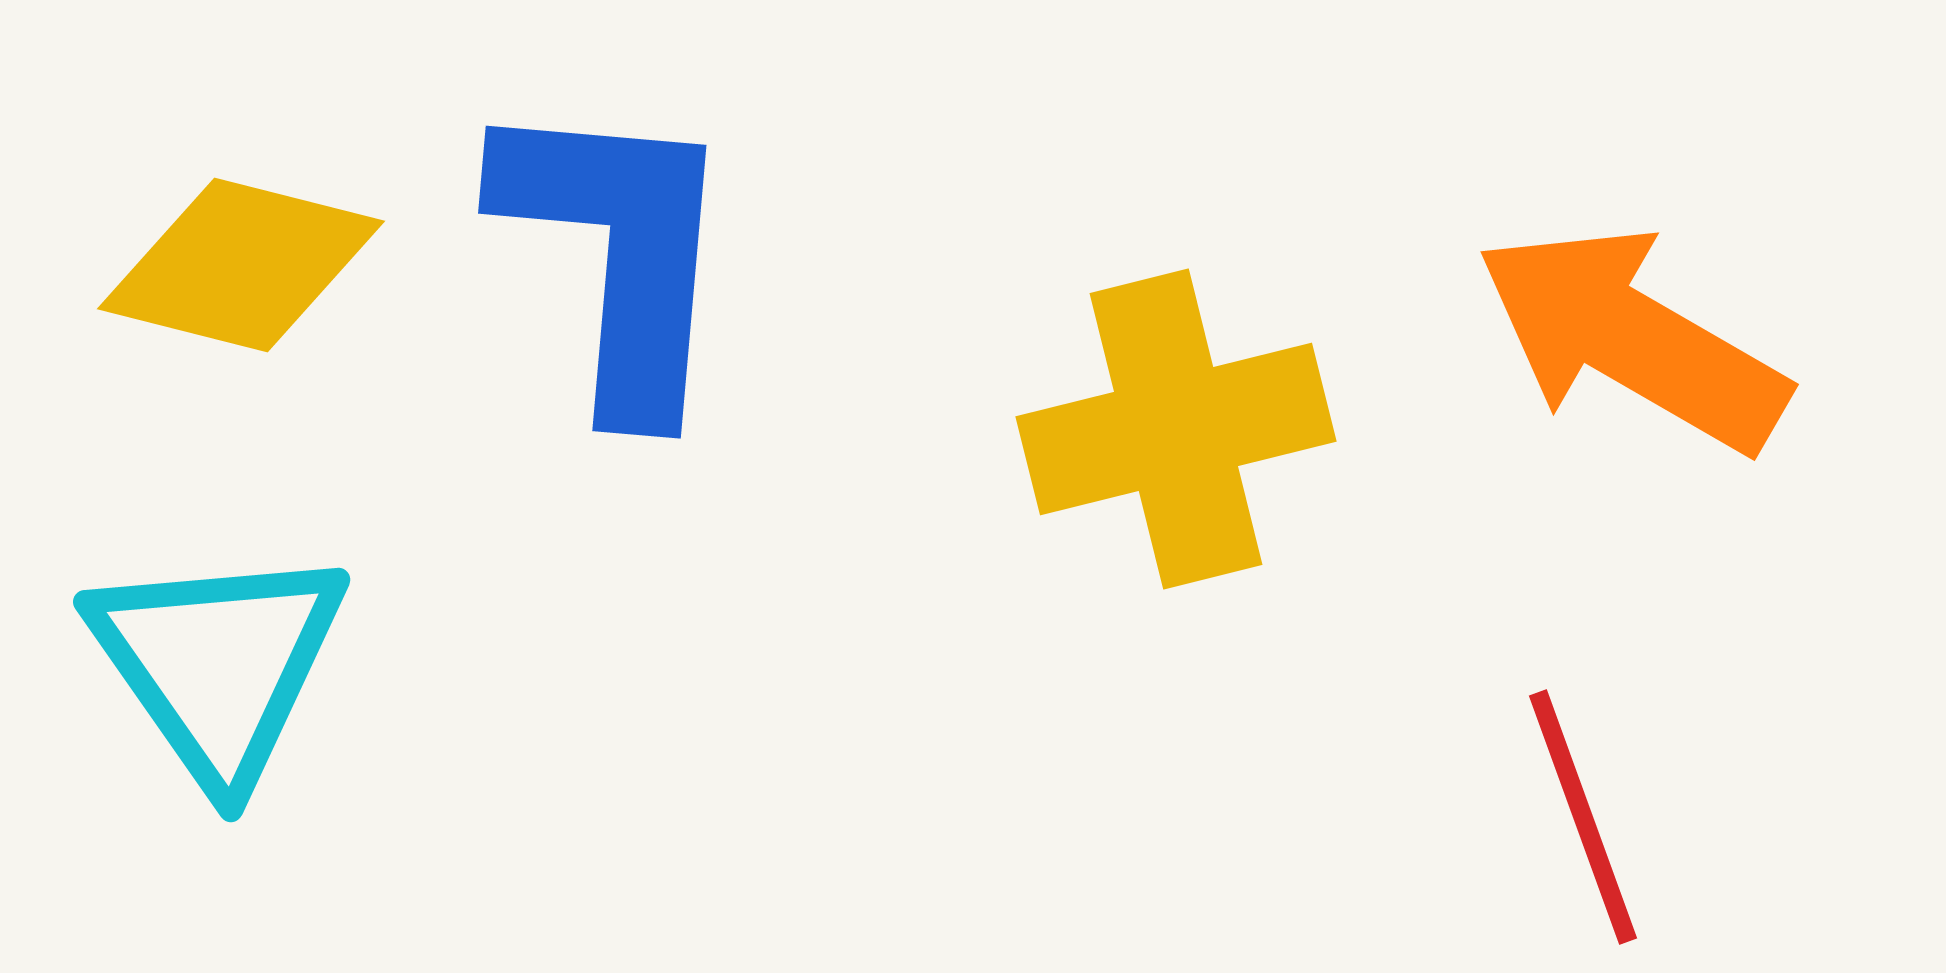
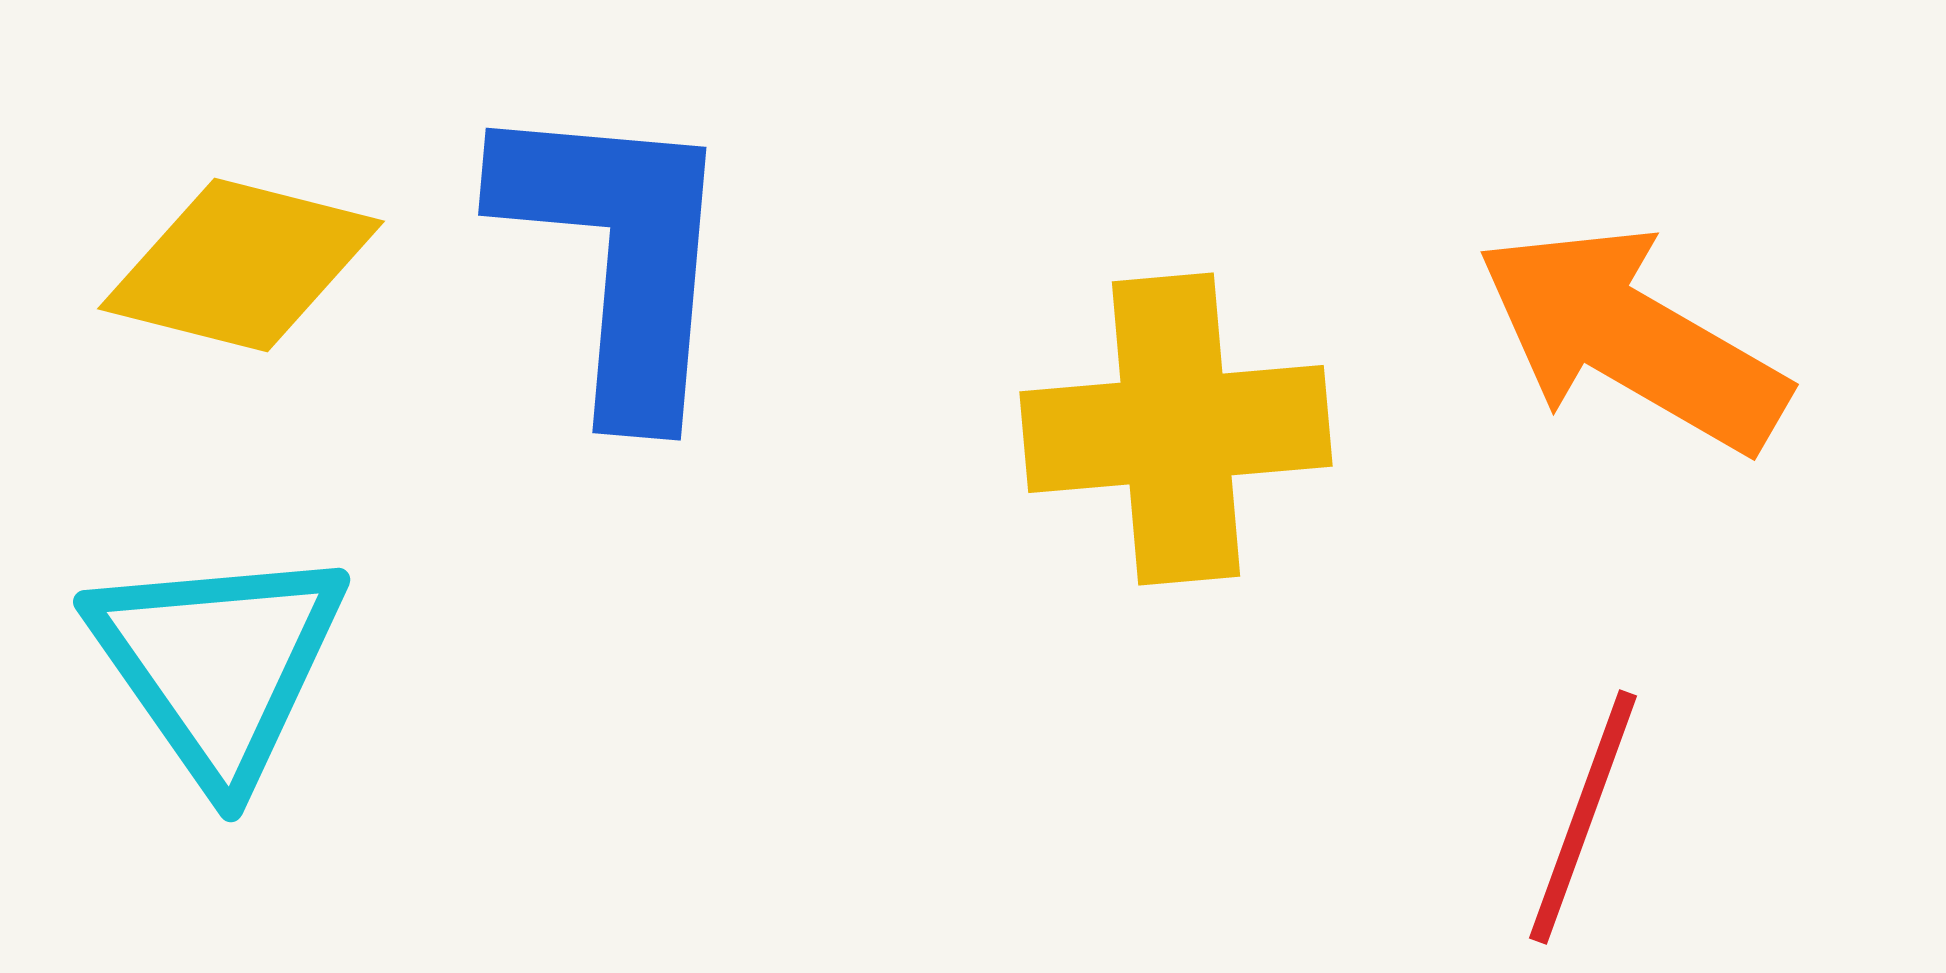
blue L-shape: moved 2 px down
yellow cross: rotated 9 degrees clockwise
red line: rotated 40 degrees clockwise
